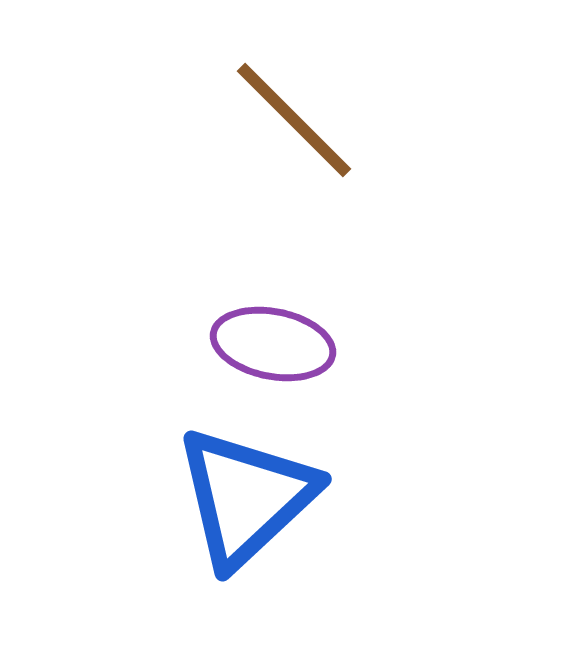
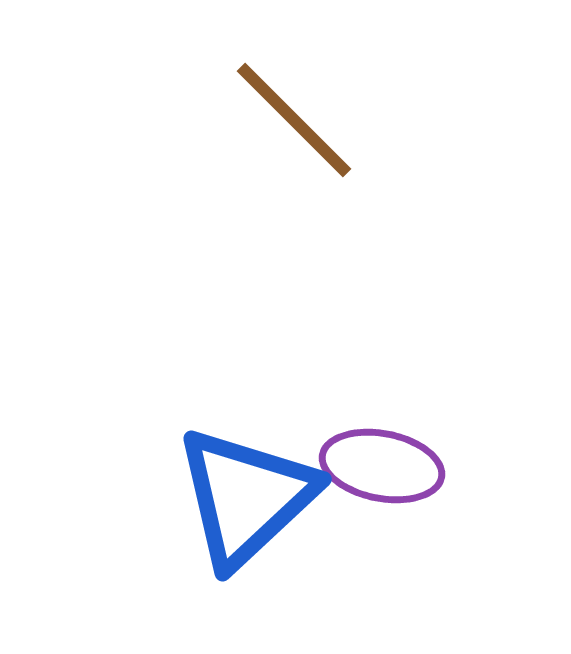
purple ellipse: moved 109 px right, 122 px down
